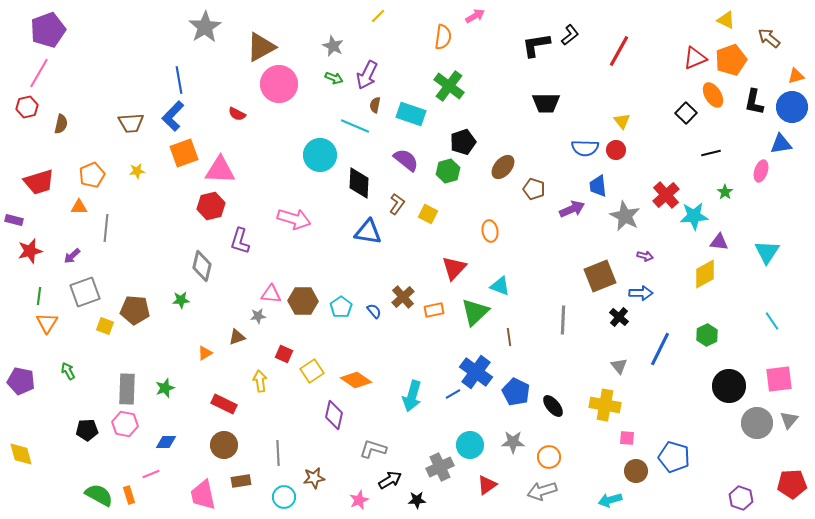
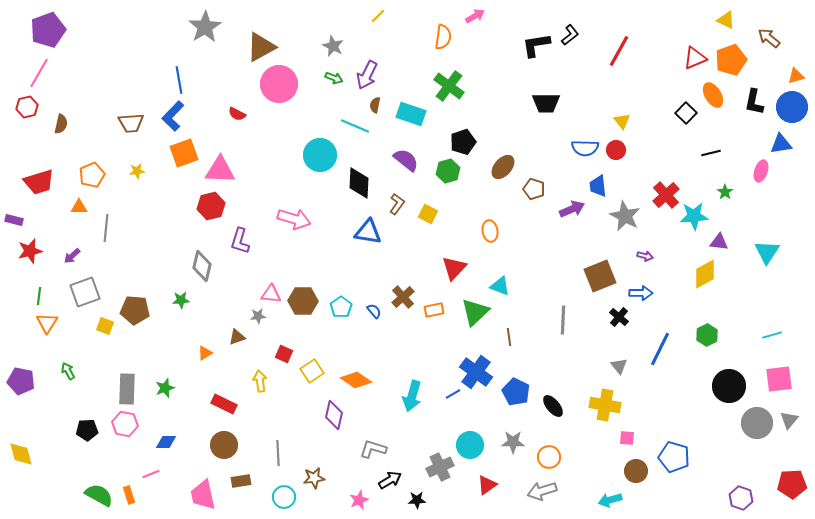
cyan line at (772, 321): moved 14 px down; rotated 72 degrees counterclockwise
